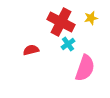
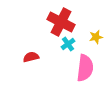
yellow star: moved 5 px right, 19 px down
red semicircle: moved 7 px down
pink semicircle: rotated 12 degrees counterclockwise
